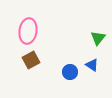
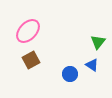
pink ellipse: rotated 35 degrees clockwise
green triangle: moved 4 px down
blue circle: moved 2 px down
